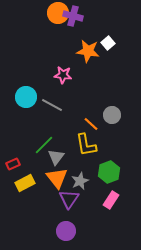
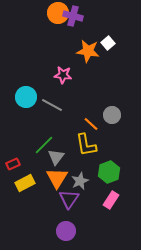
orange triangle: rotated 10 degrees clockwise
